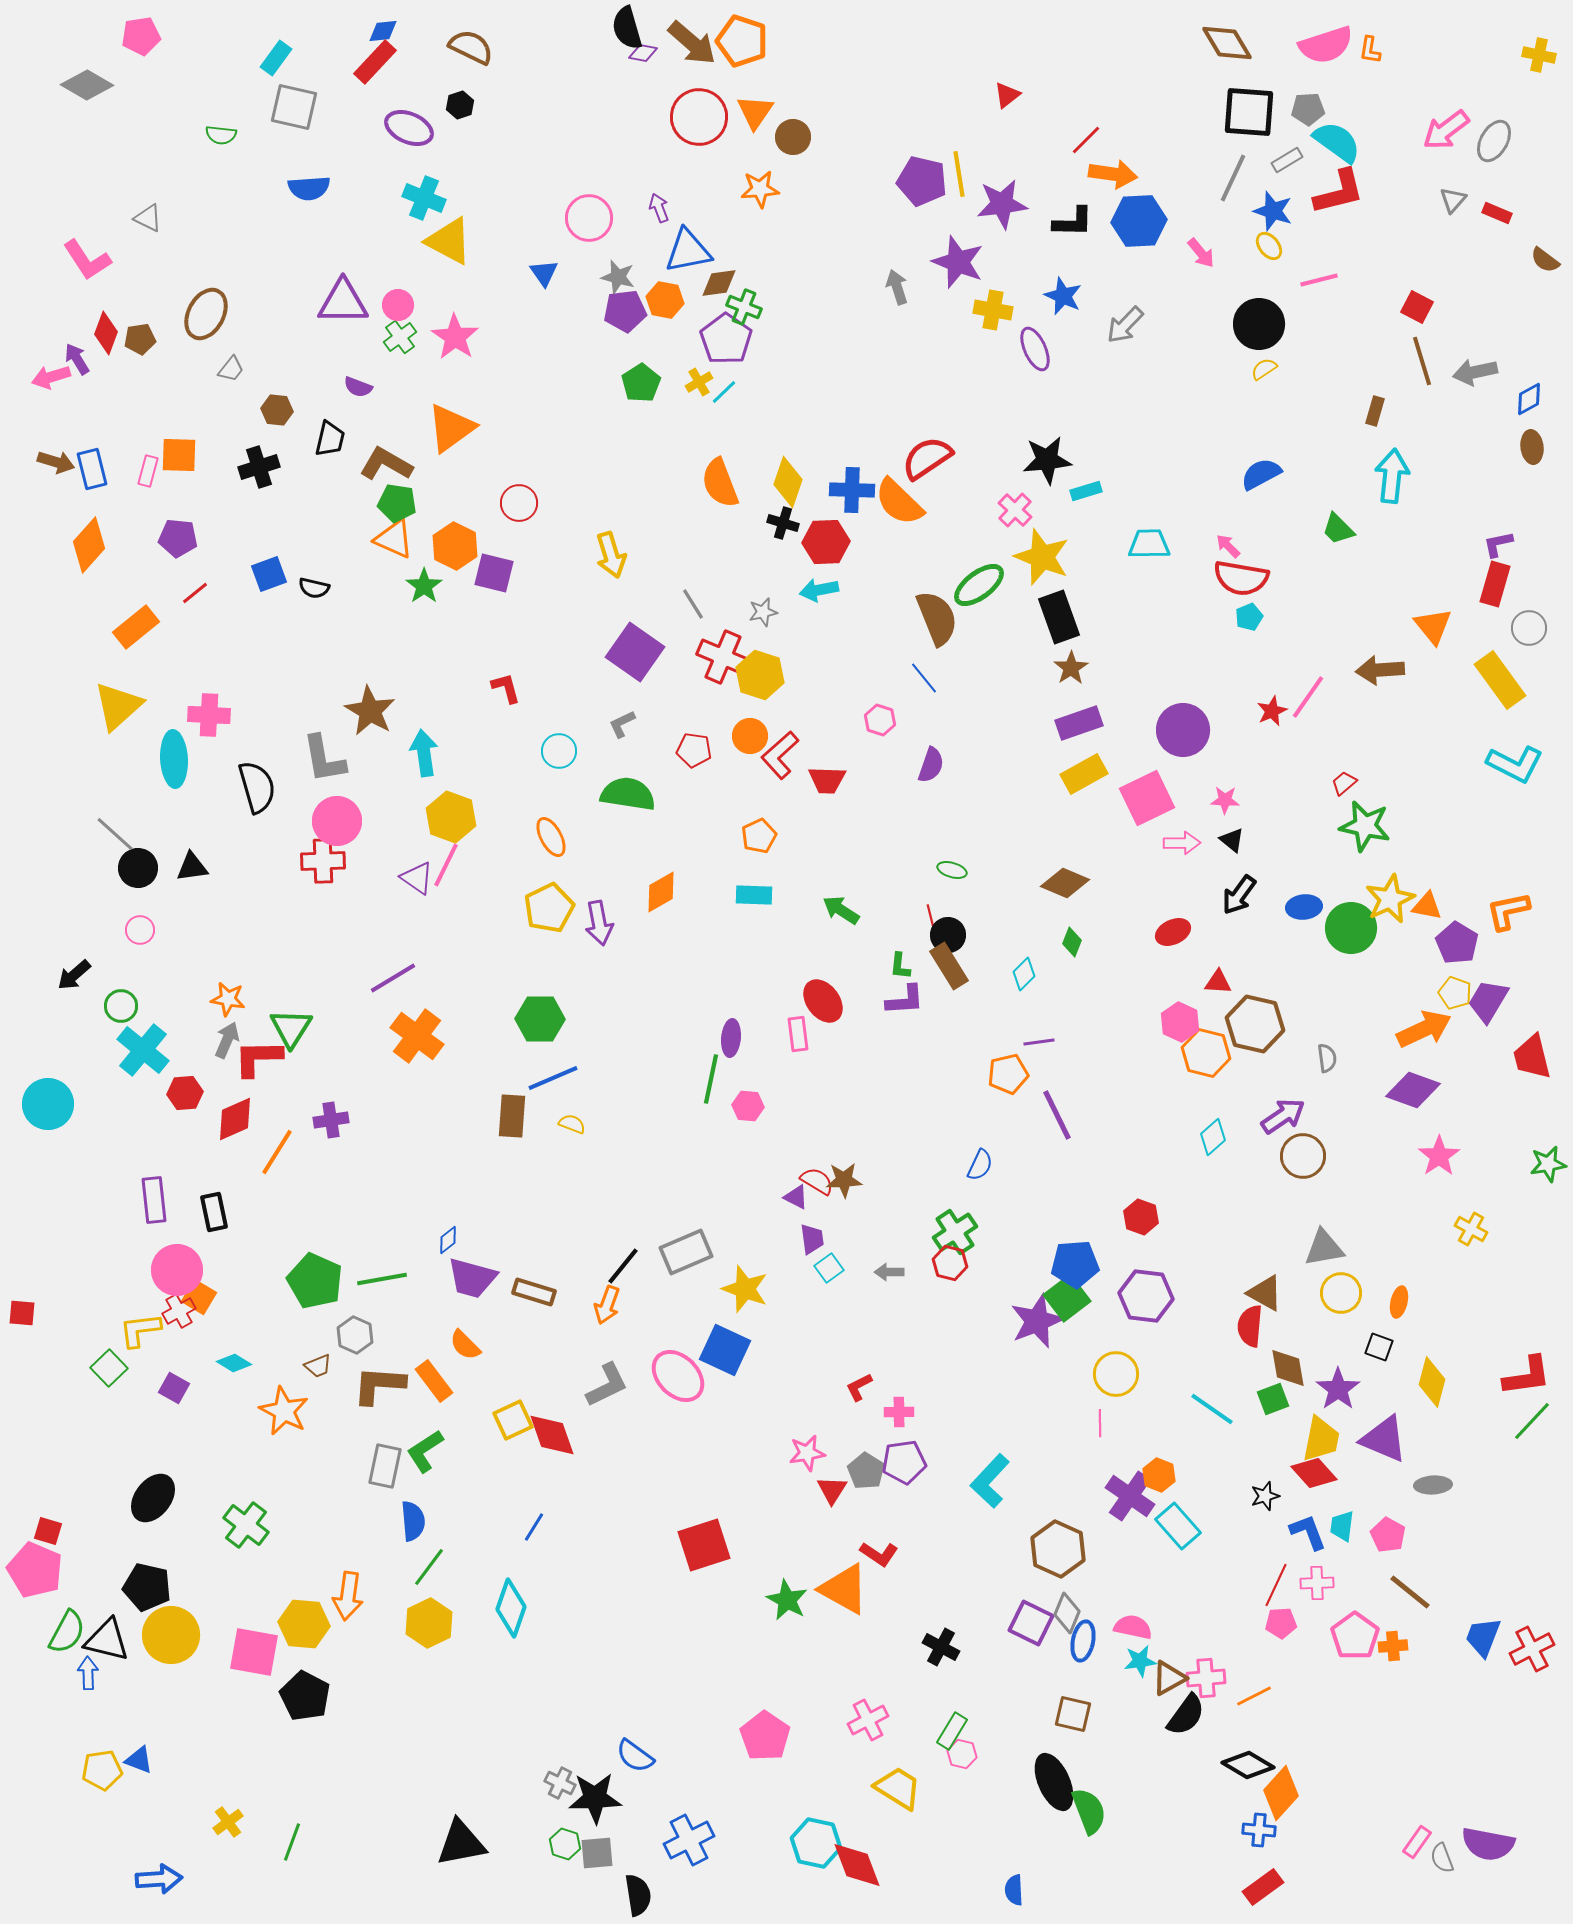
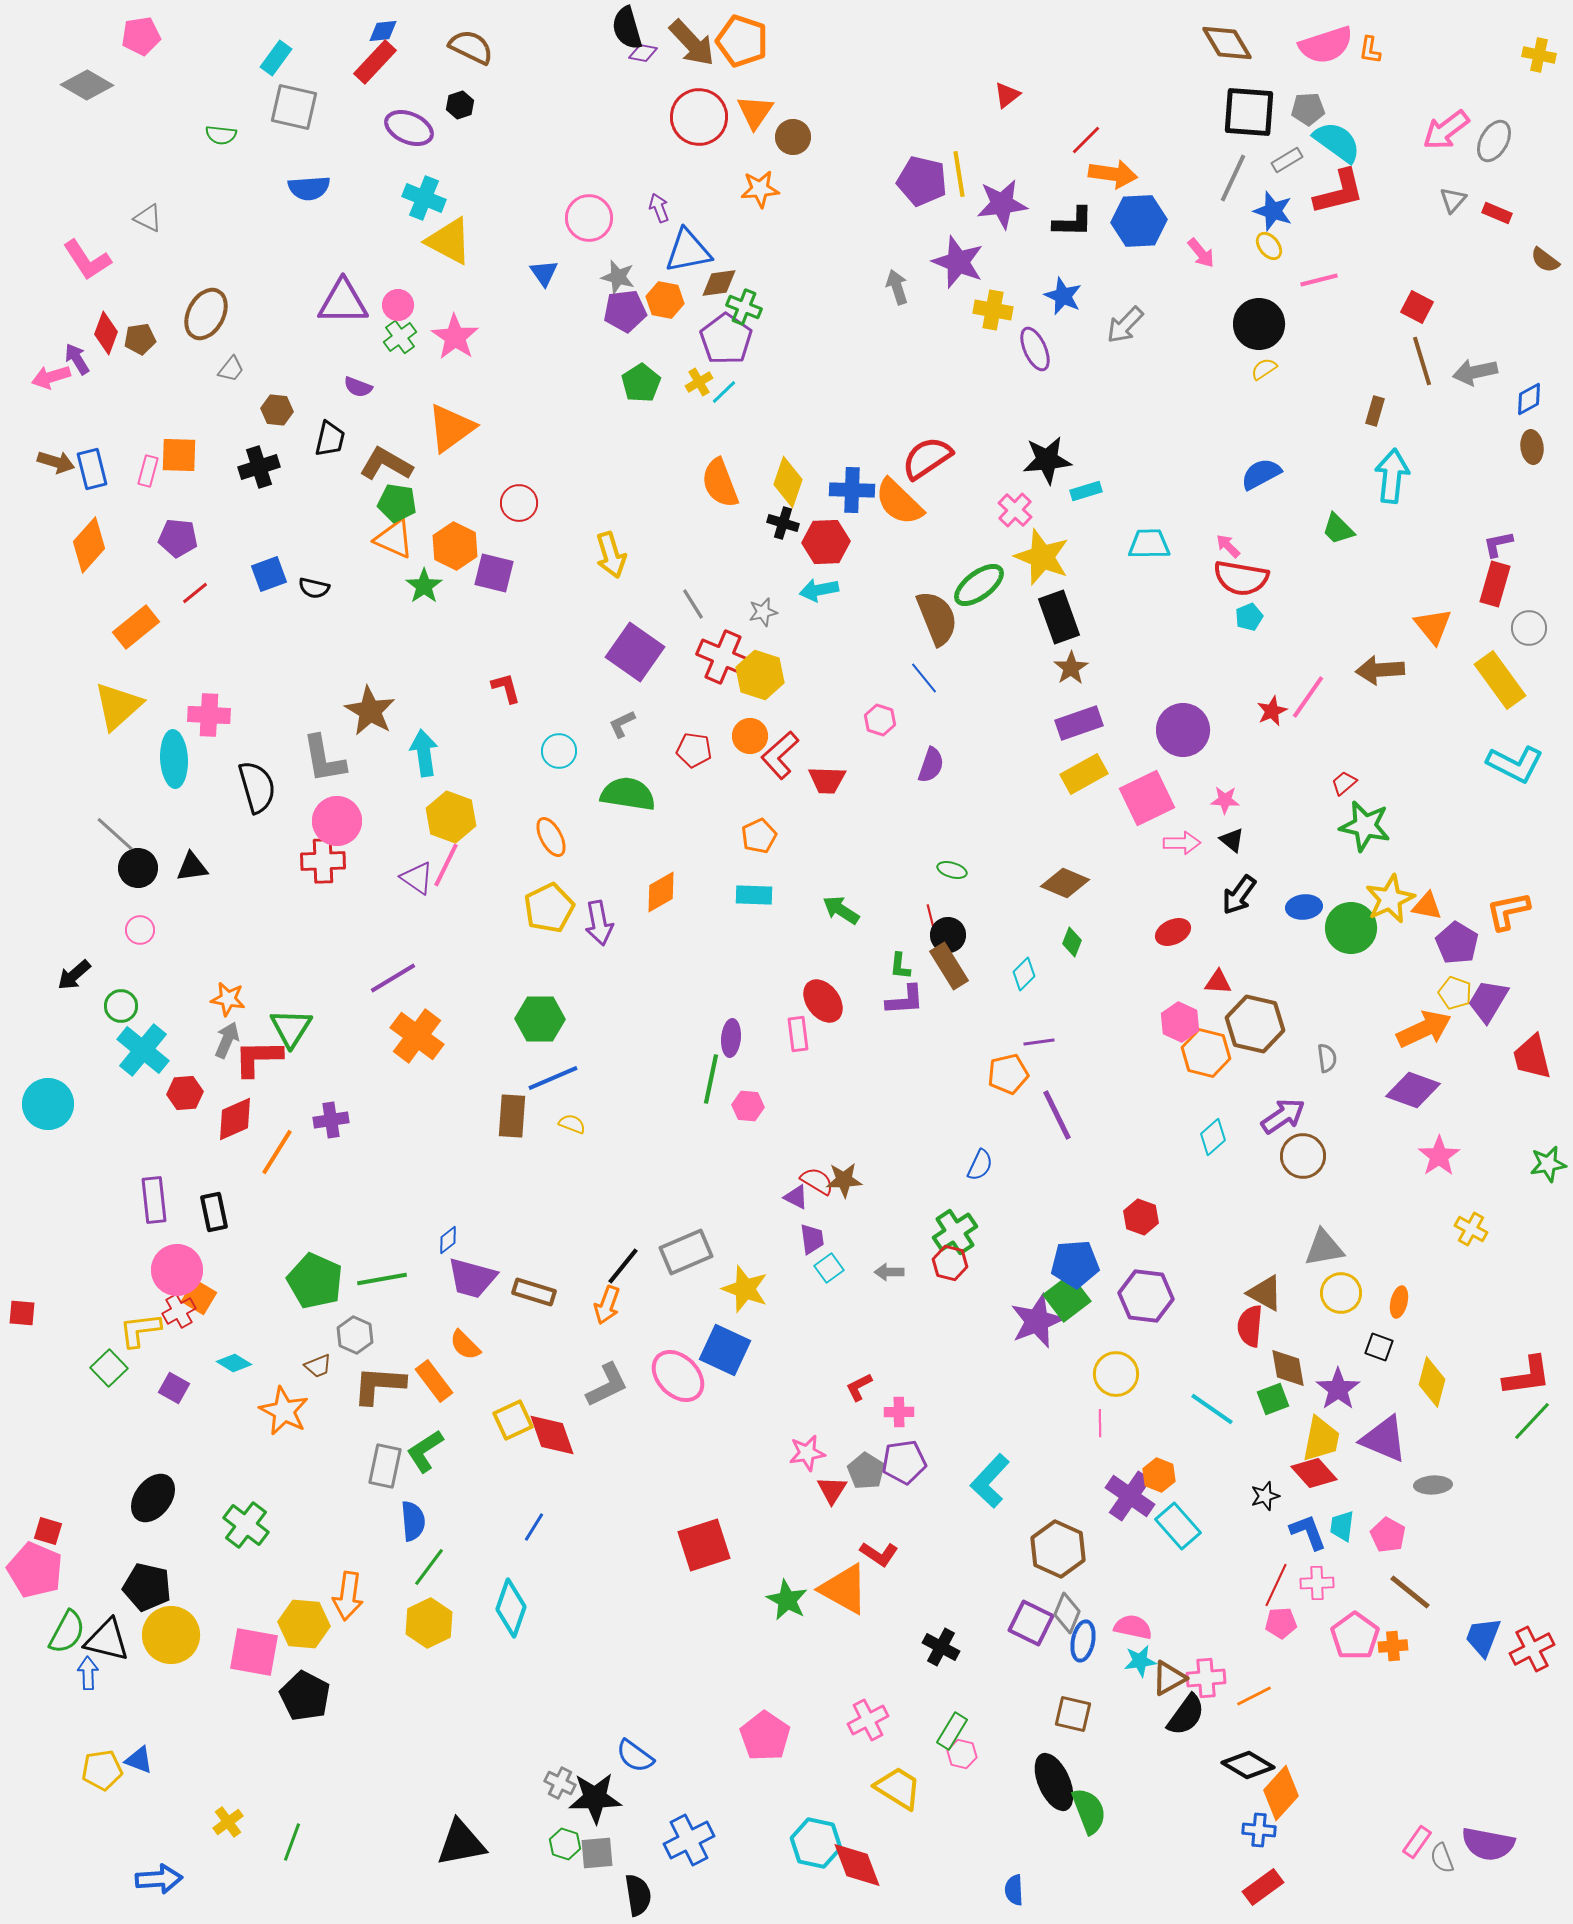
brown arrow at (692, 43): rotated 6 degrees clockwise
